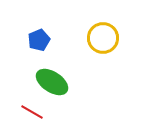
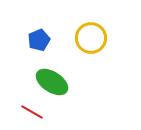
yellow circle: moved 12 px left
